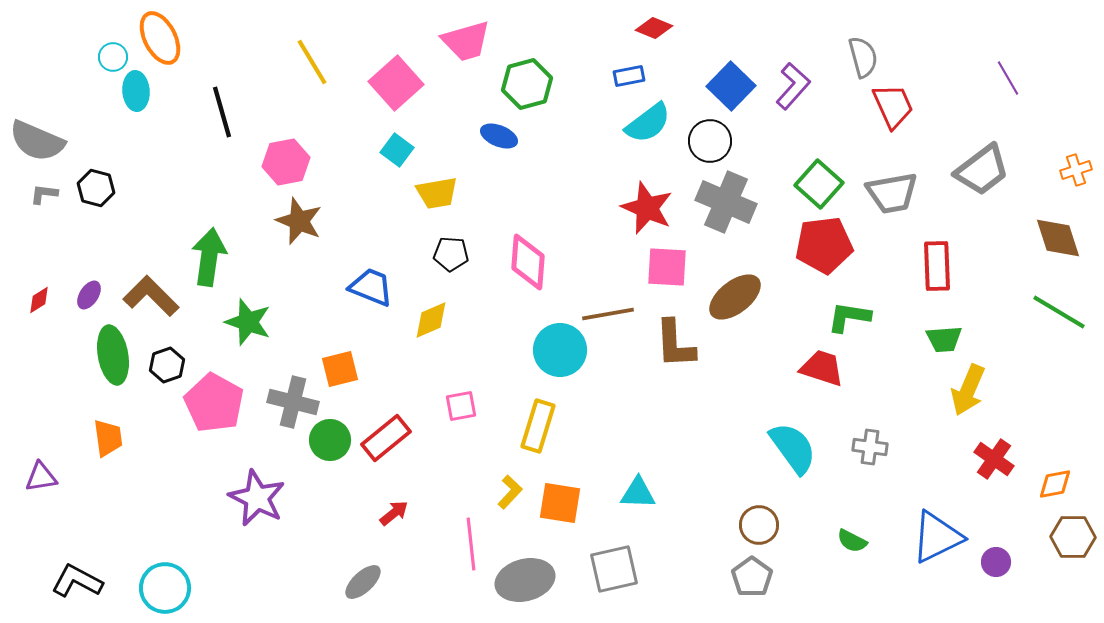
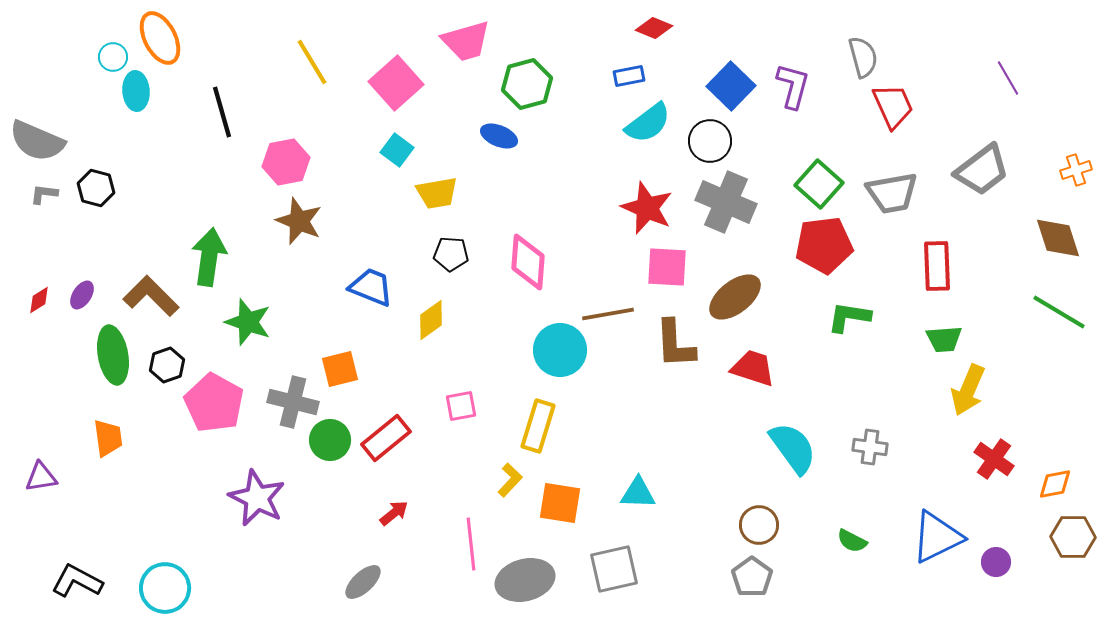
purple L-shape at (793, 86): rotated 27 degrees counterclockwise
purple ellipse at (89, 295): moved 7 px left
yellow diamond at (431, 320): rotated 12 degrees counterclockwise
red trapezoid at (822, 368): moved 69 px left
yellow L-shape at (510, 492): moved 12 px up
